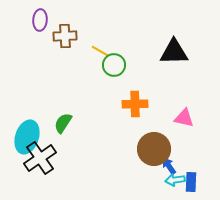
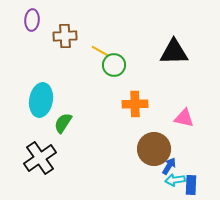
purple ellipse: moved 8 px left
cyan ellipse: moved 14 px right, 37 px up; rotated 8 degrees counterclockwise
blue arrow: rotated 66 degrees clockwise
blue rectangle: moved 3 px down
